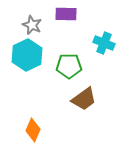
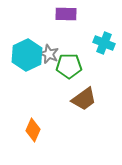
gray star: moved 17 px right, 29 px down
